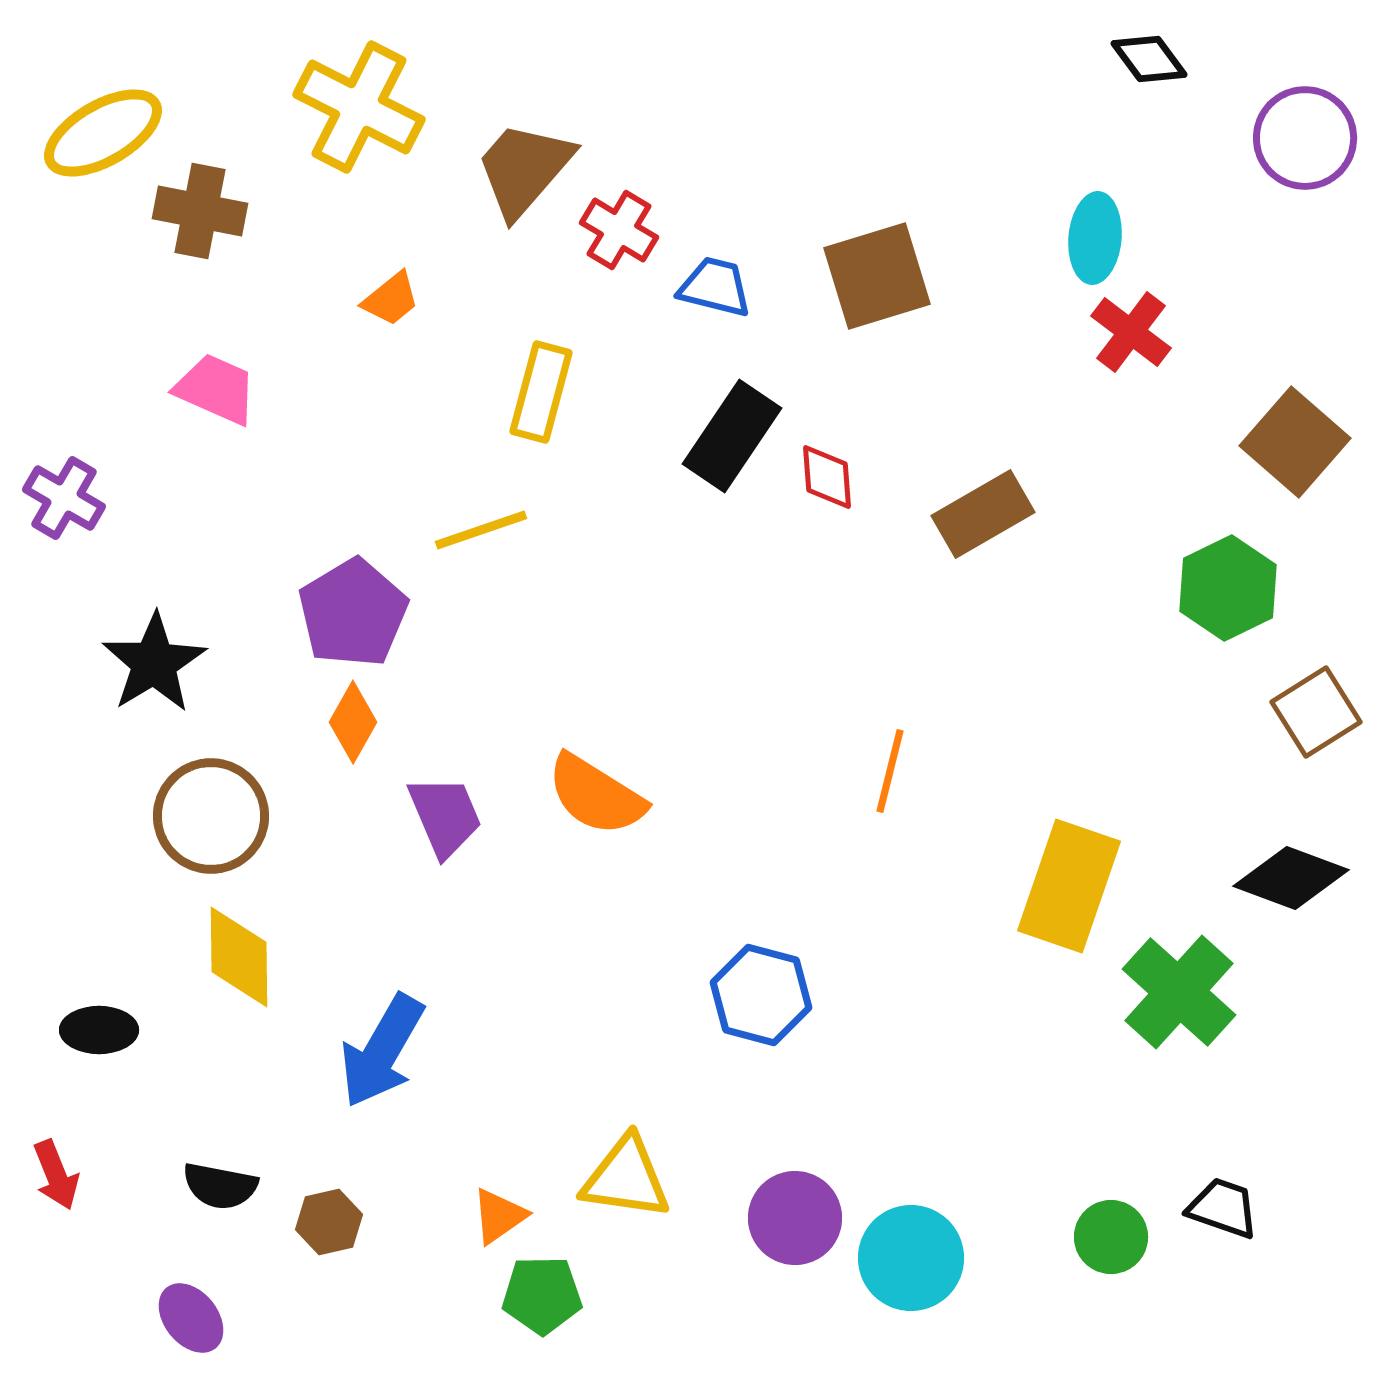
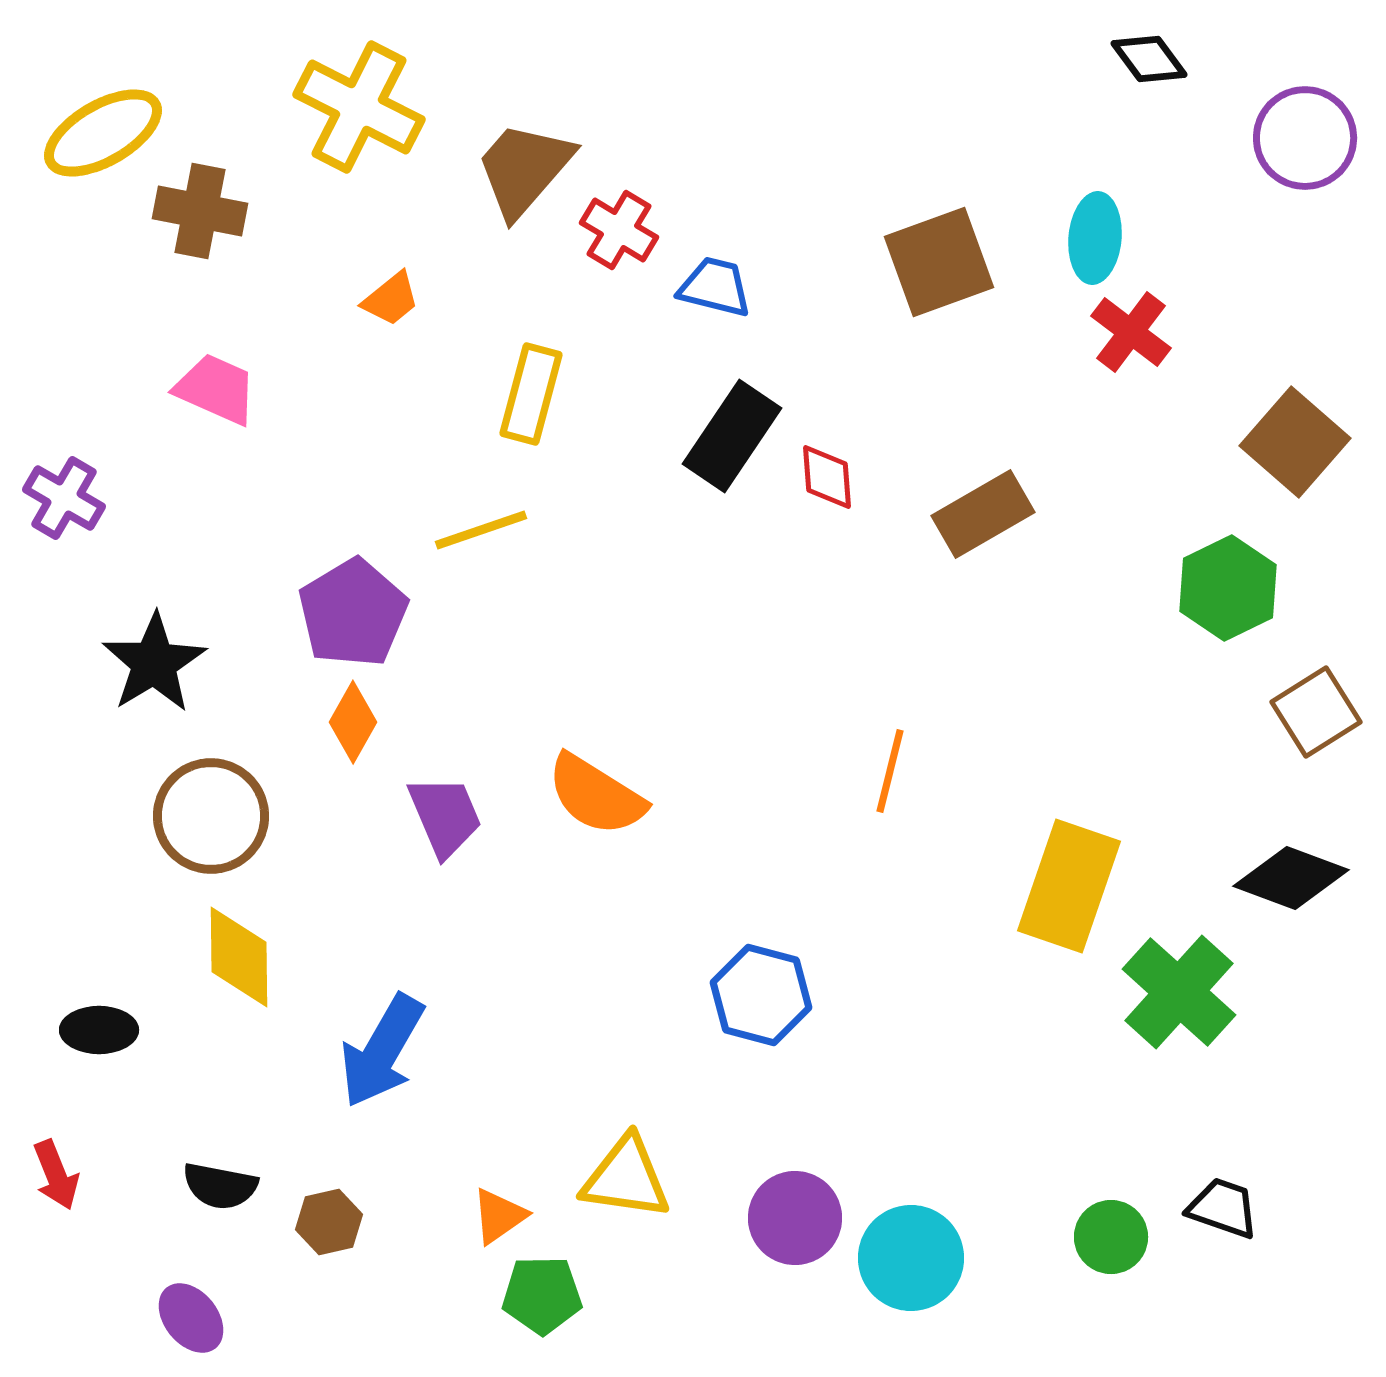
brown square at (877, 276): moved 62 px right, 14 px up; rotated 3 degrees counterclockwise
yellow rectangle at (541, 392): moved 10 px left, 2 px down
